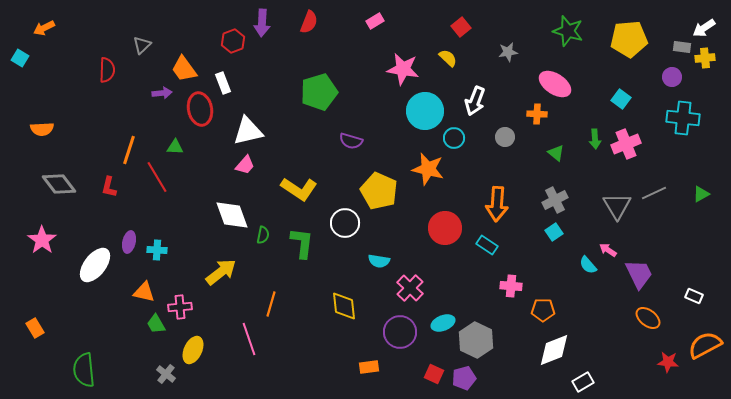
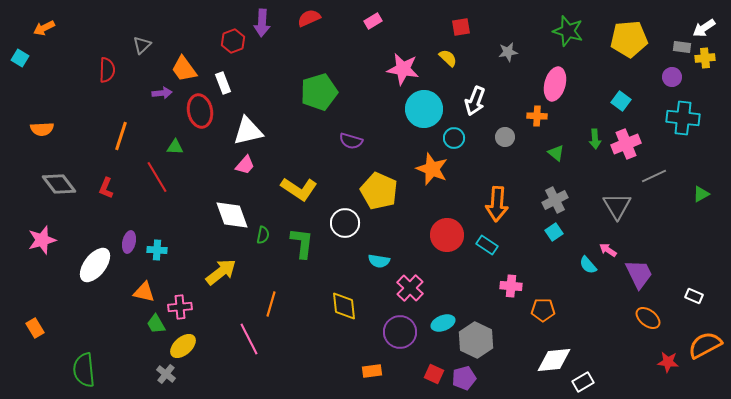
pink rectangle at (375, 21): moved 2 px left
red semicircle at (309, 22): moved 4 px up; rotated 135 degrees counterclockwise
red square at (461, 27): rotated 30 degrees clockwise
pink ellipse at (555, 84): rotated 72 degrees clockwise
cyan square at (621, 99): moved 2 px down
red ellipse at (200, 109): moved 2 px down
cyan circle at (425, 111): moved 1 px left, 2 px up
orange cross at (537, 114): moved 2 px down
orange line at (129, 150): moved 8 px left, 14 px up
orange star at (428, 169): moved 4 px right; rotated 8 degrees clockwise
red L-shape at (109, 187): moved 3 px left, 1 px down; rotated 10 degrees clockwise
gray line at (654, 193): moved 17 px up
red circle at (445, 228): moved 2 px right, 7 px down
pink star at (42, 240): rotated 20 degrees clockwise
pink line at (249, 339): rotated 8 degrees counterclockwise
yellow ellipse at (193, 350): moved 10 px left, 4 px up; rotated 24 degrees clockwise
white diamond at (554, 350): moved 10 px down; rotated 15 degrees clockwise
orange rectangle at (369, 367): moved 3 px right, 4 px down
